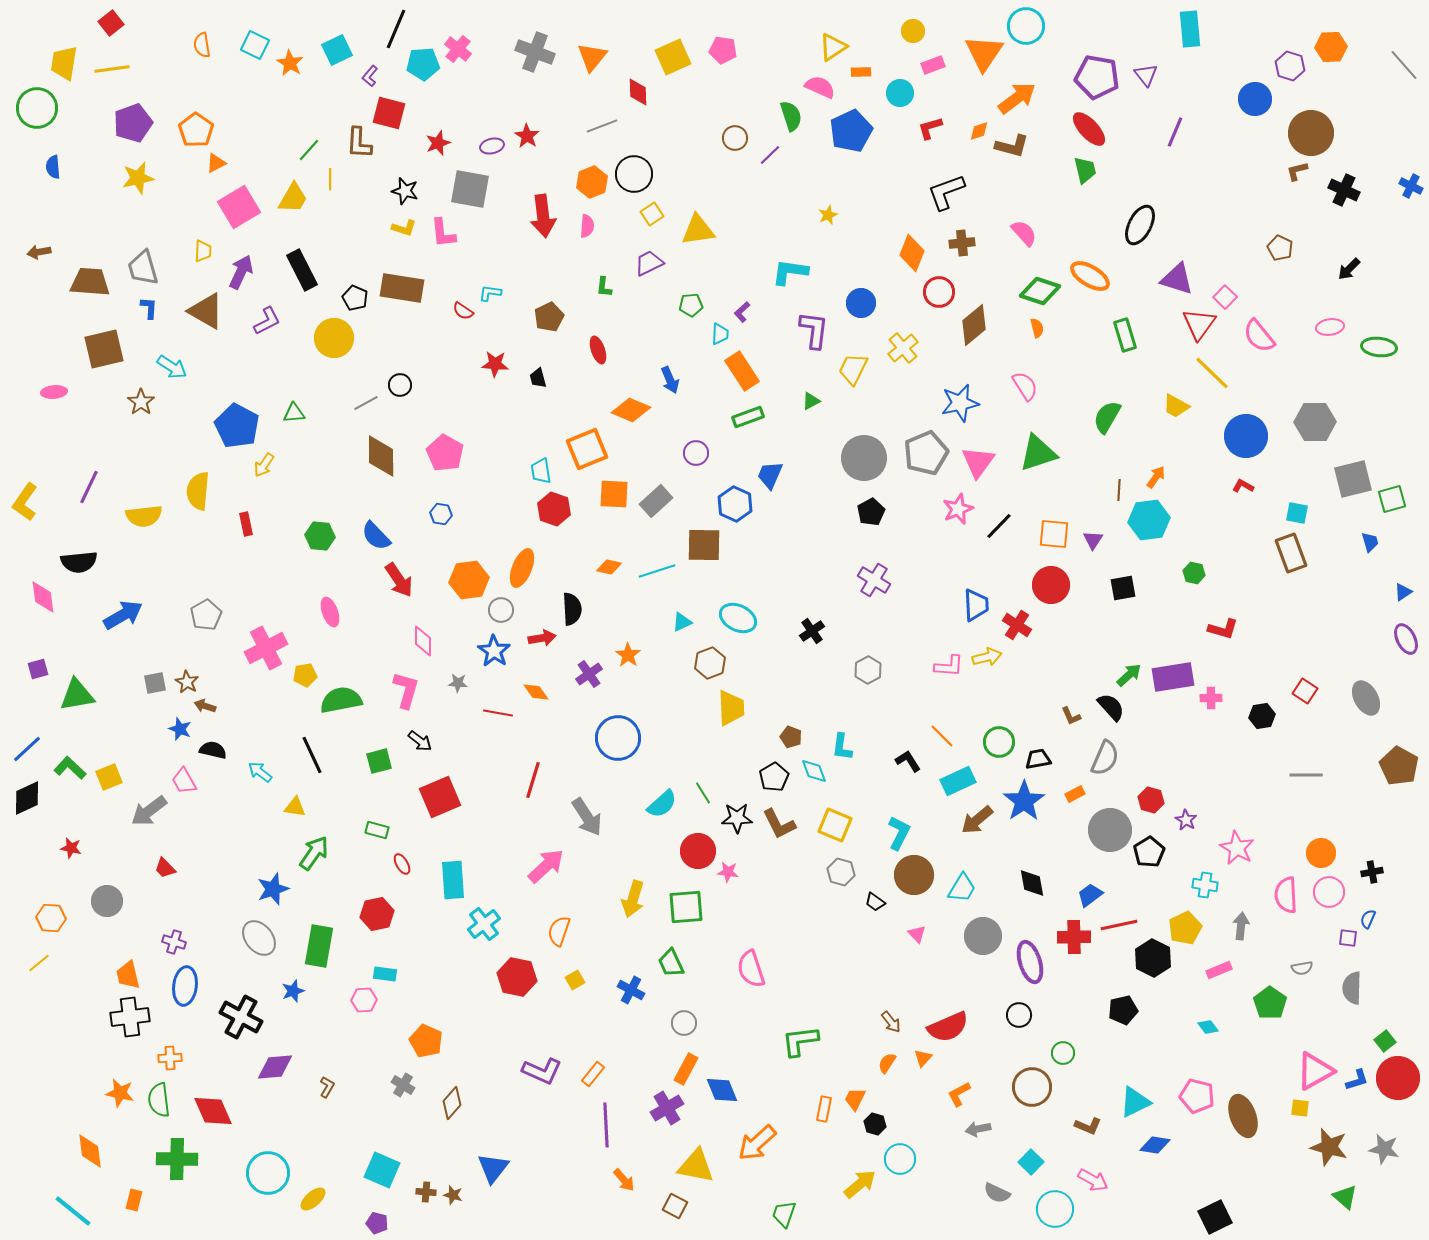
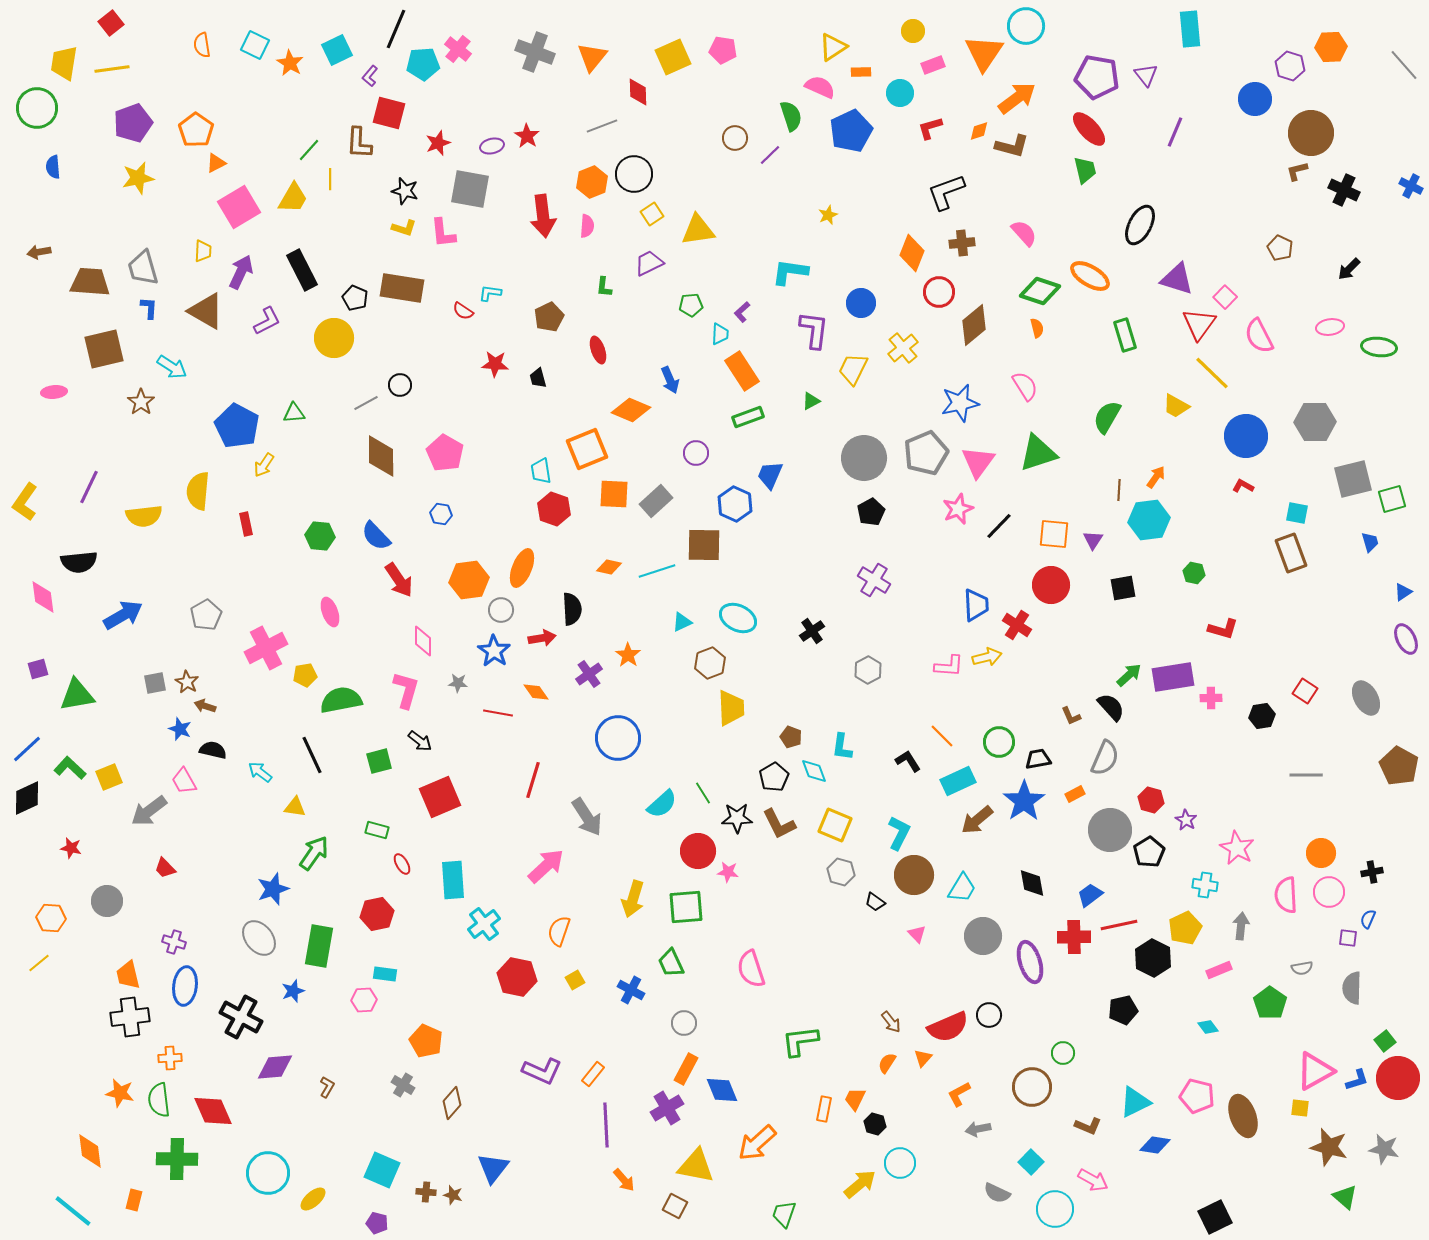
pink semicircle at (1259, 336): rotated 12 degrees clockwise
black circle at (1019, 1015): moved 30 px left
cyan circle at (900, 1159): moved 4 px down
